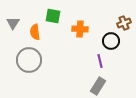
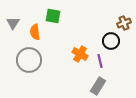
orange cross: moved 25 px down; rotated 28 degrees clockwise
